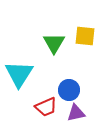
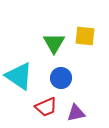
cyan triangle: moved 2 px down; rotated 28 degrees counterclockwise
blue circle: moved 8 px left, 12 px up
